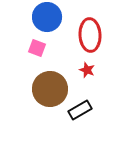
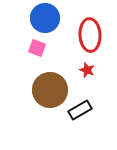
blue circle: moved 2 px left, 1 px down
brown circle: moved 1 px down
